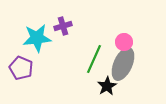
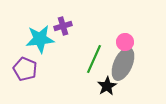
cyan star: moved 3 px right, 1 px down
pink circle: moved 1 px right
purple pentagon: moved 4 px right, 1 px down
